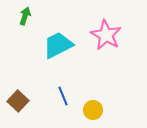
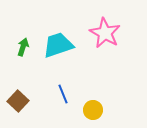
green arrow: moved 2 px left, 31 px down
pink star: moved 1 px left, 2 px up
cyan trapezoid: rotated 8 degrees clockwise
blue line: moved 2 px up
